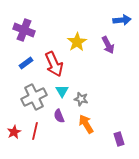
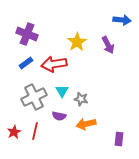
blue arrow: rotated 12 degrees clockwise
purple cross: moved 3 px right, 4 px down
red arrow: rotated 105 degrees clockwise
purple semicircle: rotated 56 degrees counterclockwise
orange arrow: rotated 72 degrees counterclockwise
purple rectangle: rotated 24 degrees clockwise
